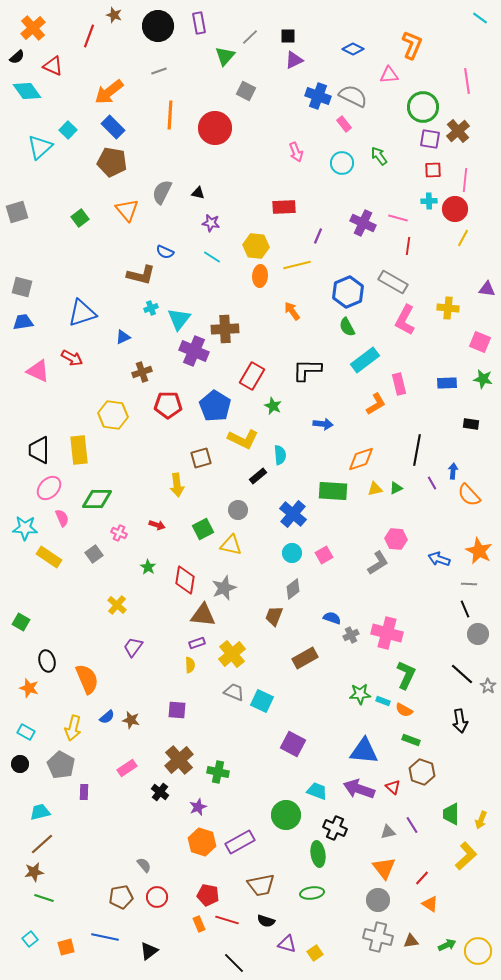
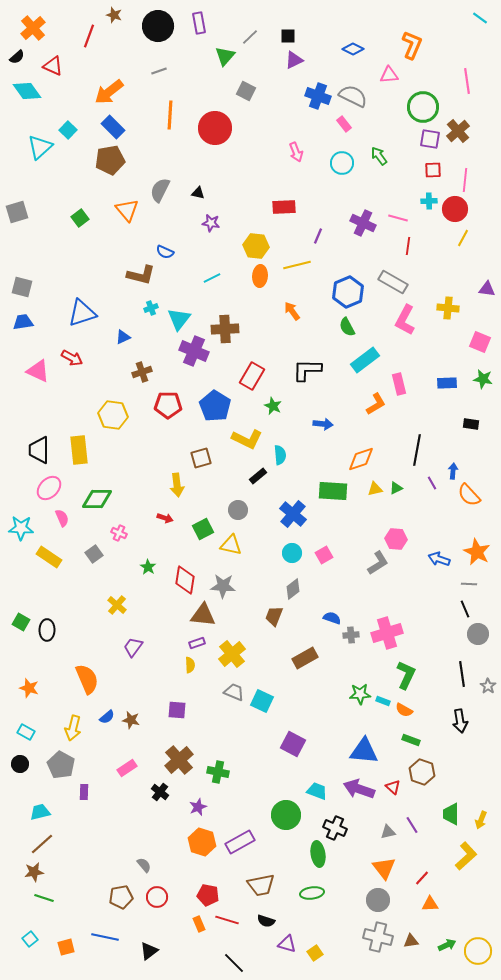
brown pentagon at (112, 162): moved 2 px left, 2 px up; rotated 20 degrees counterclockwise
gray semicircle at (162, 192): moved 2 px left, 2 px up
cyan line at (212, 257): moved 21 px down; rotated 60 degrees counterclockwise
yellow L-shape at (243, 439): moved 4 px right
red arrow at (157, 525): moved 8 px right, 7 px up
cyan star at (25, 528): moved 4 px left
orange star at (479, 551): moved 2 px left, 1 px down
gray star at (224, 588): moved 1 px left, 2 px up; rotated 25 degrees clockwise
pink cross at (387, 633): rotated 32 degrees counterclockwise
gray cross at (351, 635): rotated 21 degrees clockwise
black ellipse at (47, 661): moved 31 px up; rotated 15 degrees clockwise
black line at (462, 674): rotated 40 degrees clockwise
orange triangle at (430, 904): rotated 36 degrees counterclockwise
